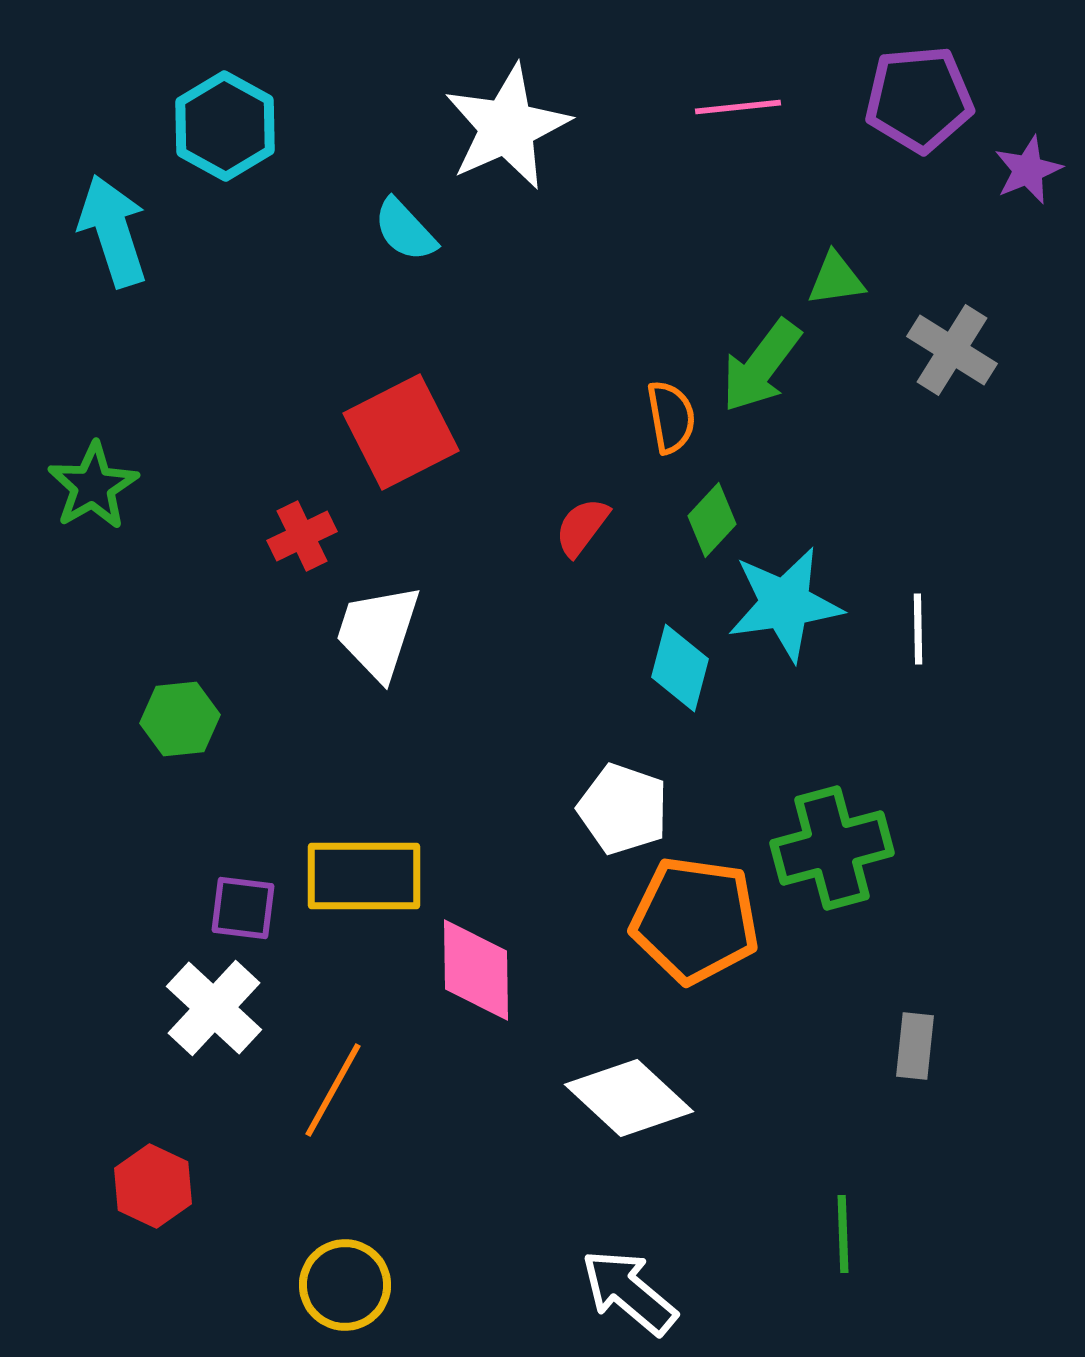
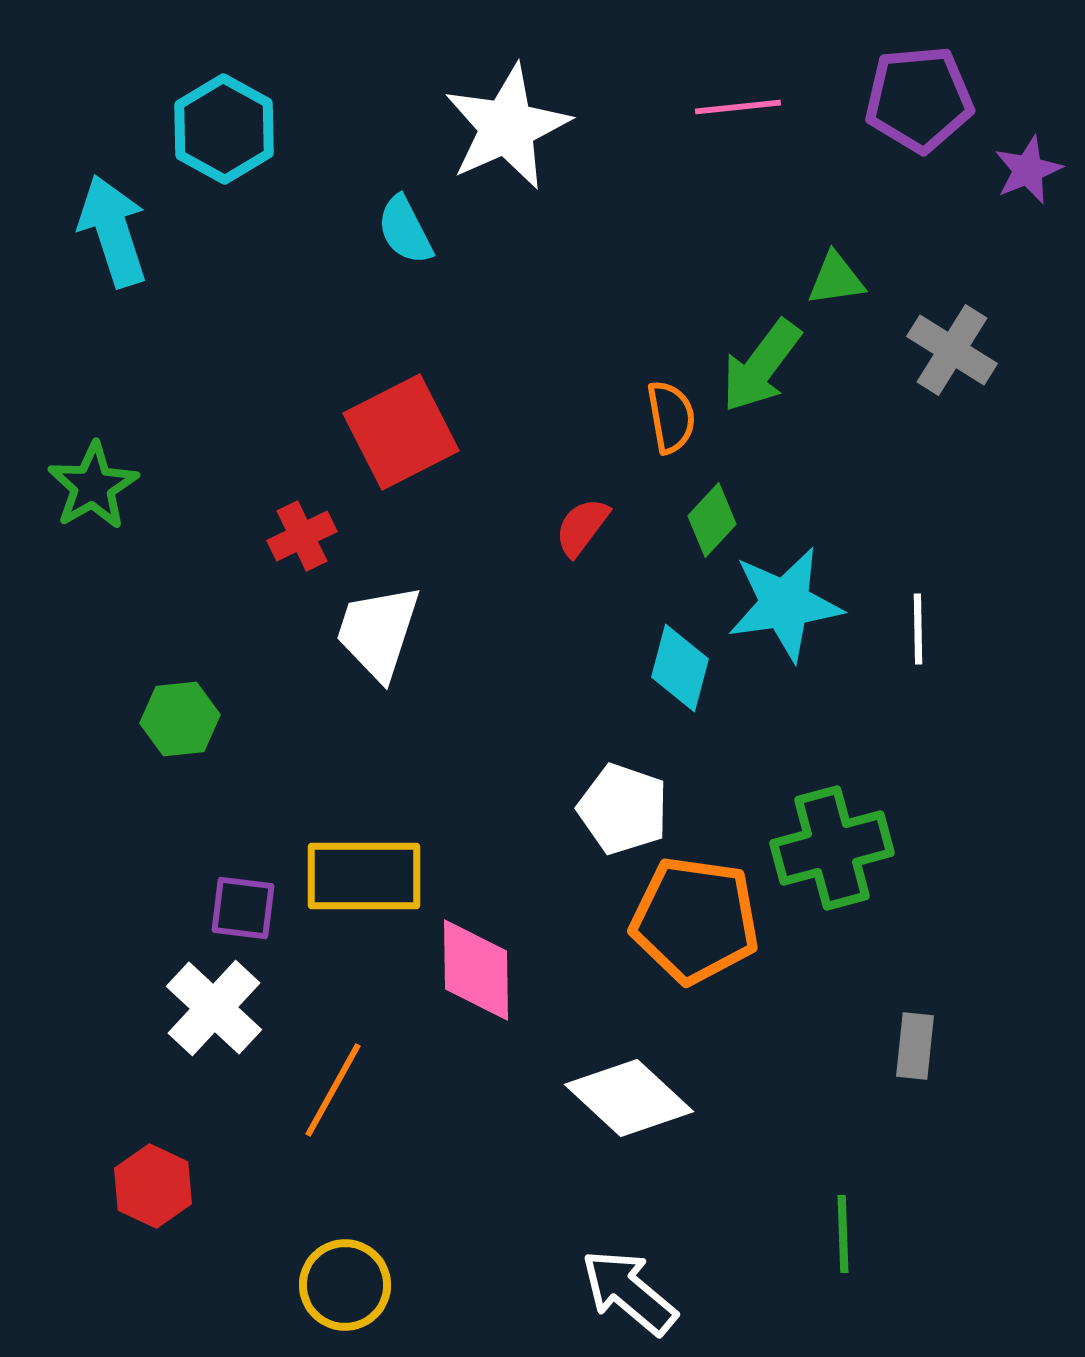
cyan hexagon: moved 1 px left, 3 px down
cyan semicircle: rotated 16 degrees clockwise
